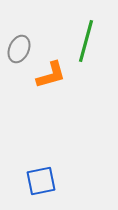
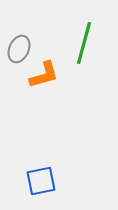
green line: moved 2 px left, 2 px down
orange L-shape: moved 7 px left
